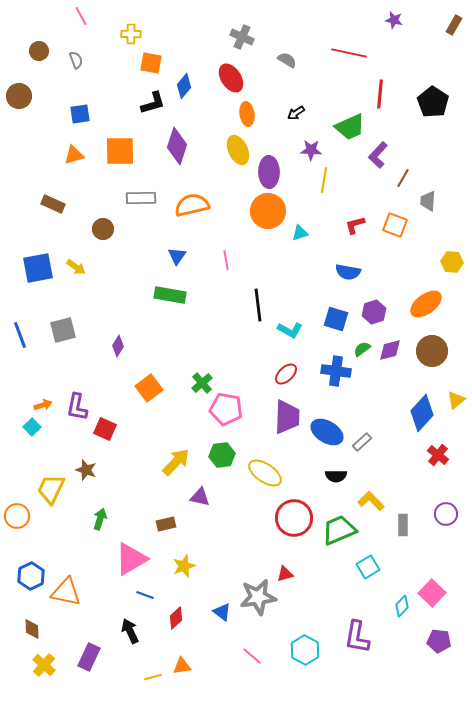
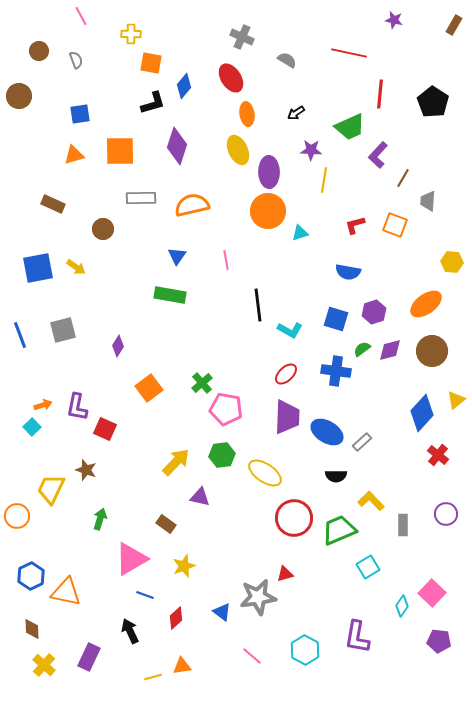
brown rectangle at (166, 524): rotated 48 degrees clockwise
cyan diamond at (402, 606): rotated 10 degrees counterclockwise
